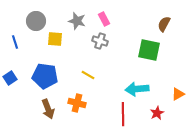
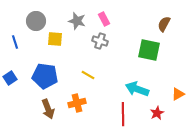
cyan arrow: rotated 25 degrees clockwise
orange cross: rotated 30 degrees counterclockwise
